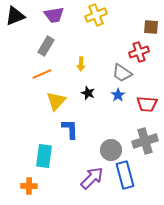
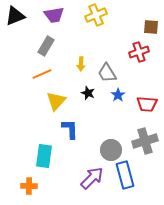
gray trapezoid: moved 15 px left; rotated 25 degrees clockwise
